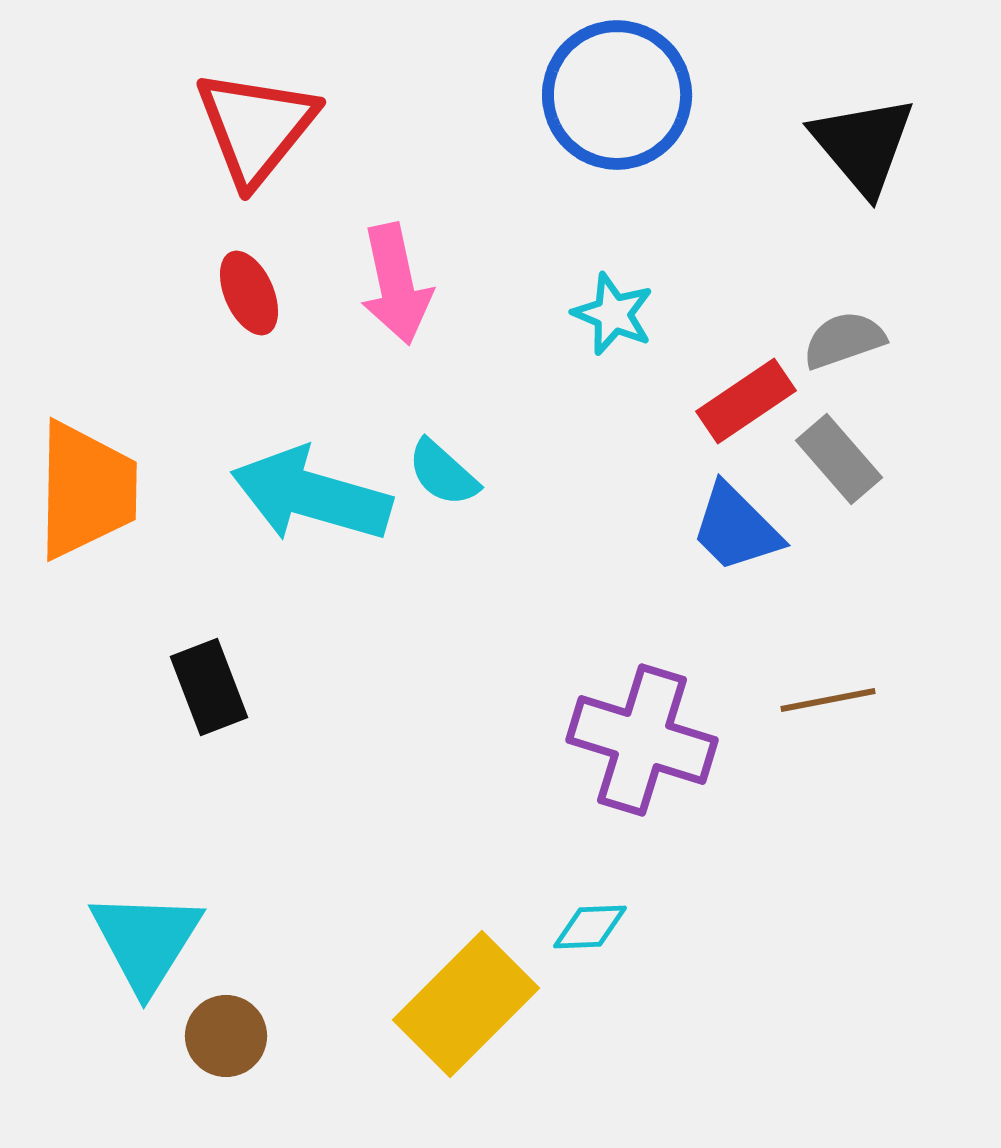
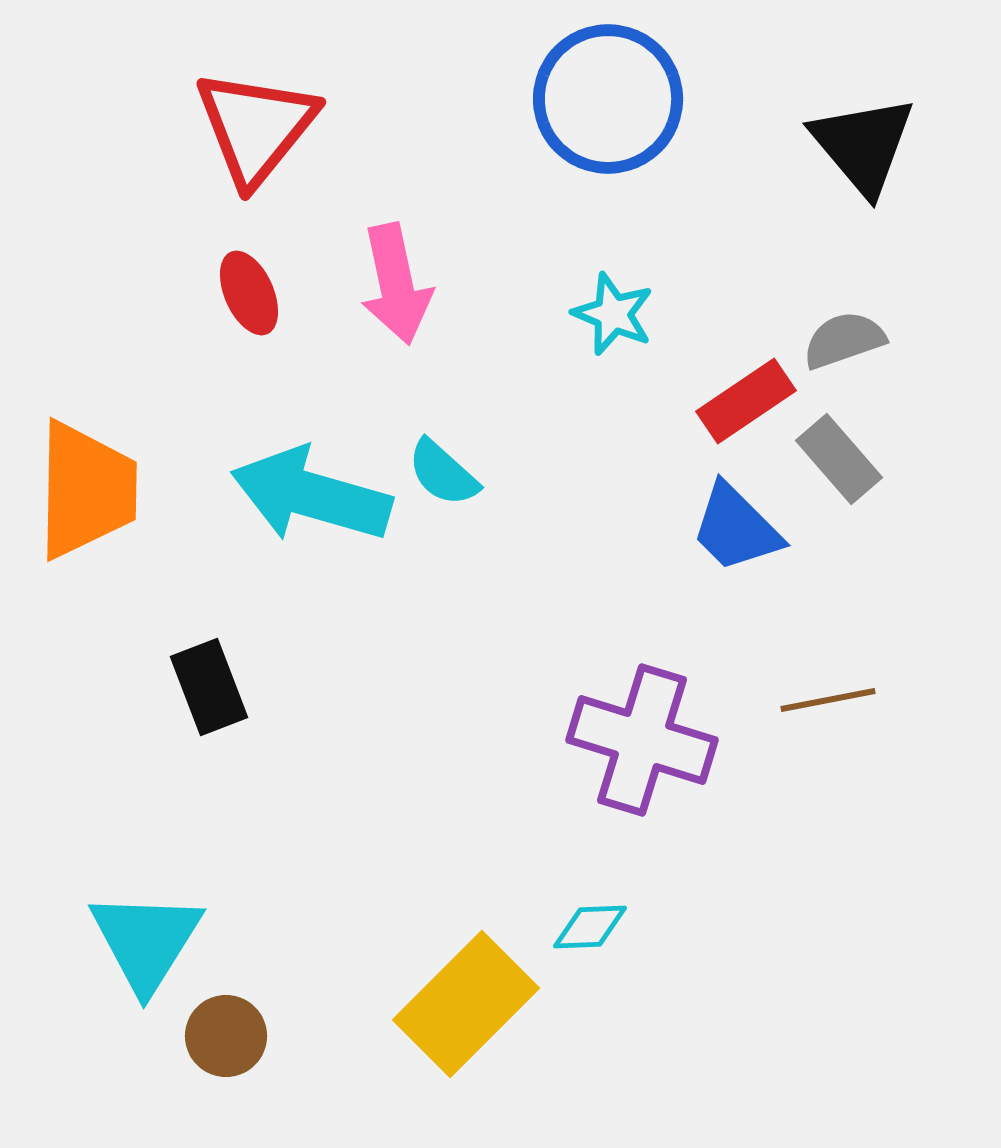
blue circle: moved 9 px left, 4 px down
